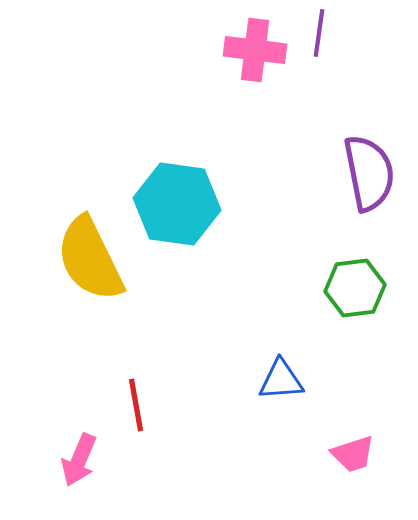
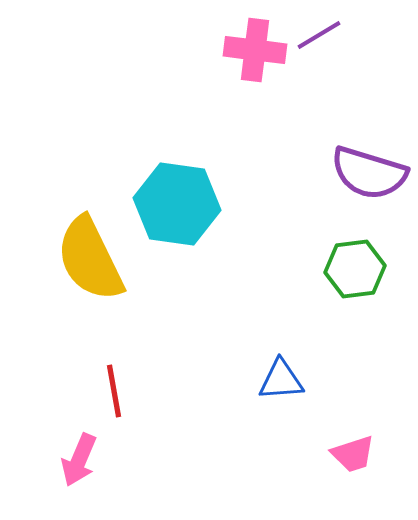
purple line: moved 2 px down; rotated 51 degrees clockwise
purple semicircle: rotated 118 degrees clockwise
green hexagon: moved 19 px up
red line: moved 22 px left, 14 px up
